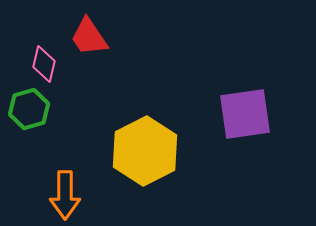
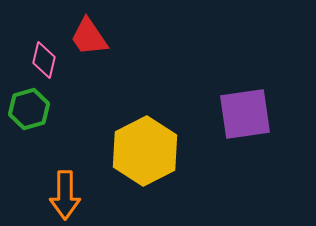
pink diamond: moved 4 px up
